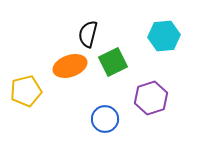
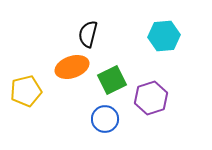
green square: moved 1 px left, 18 px down
orange ellipse: moved 2 px right, 1 px down
